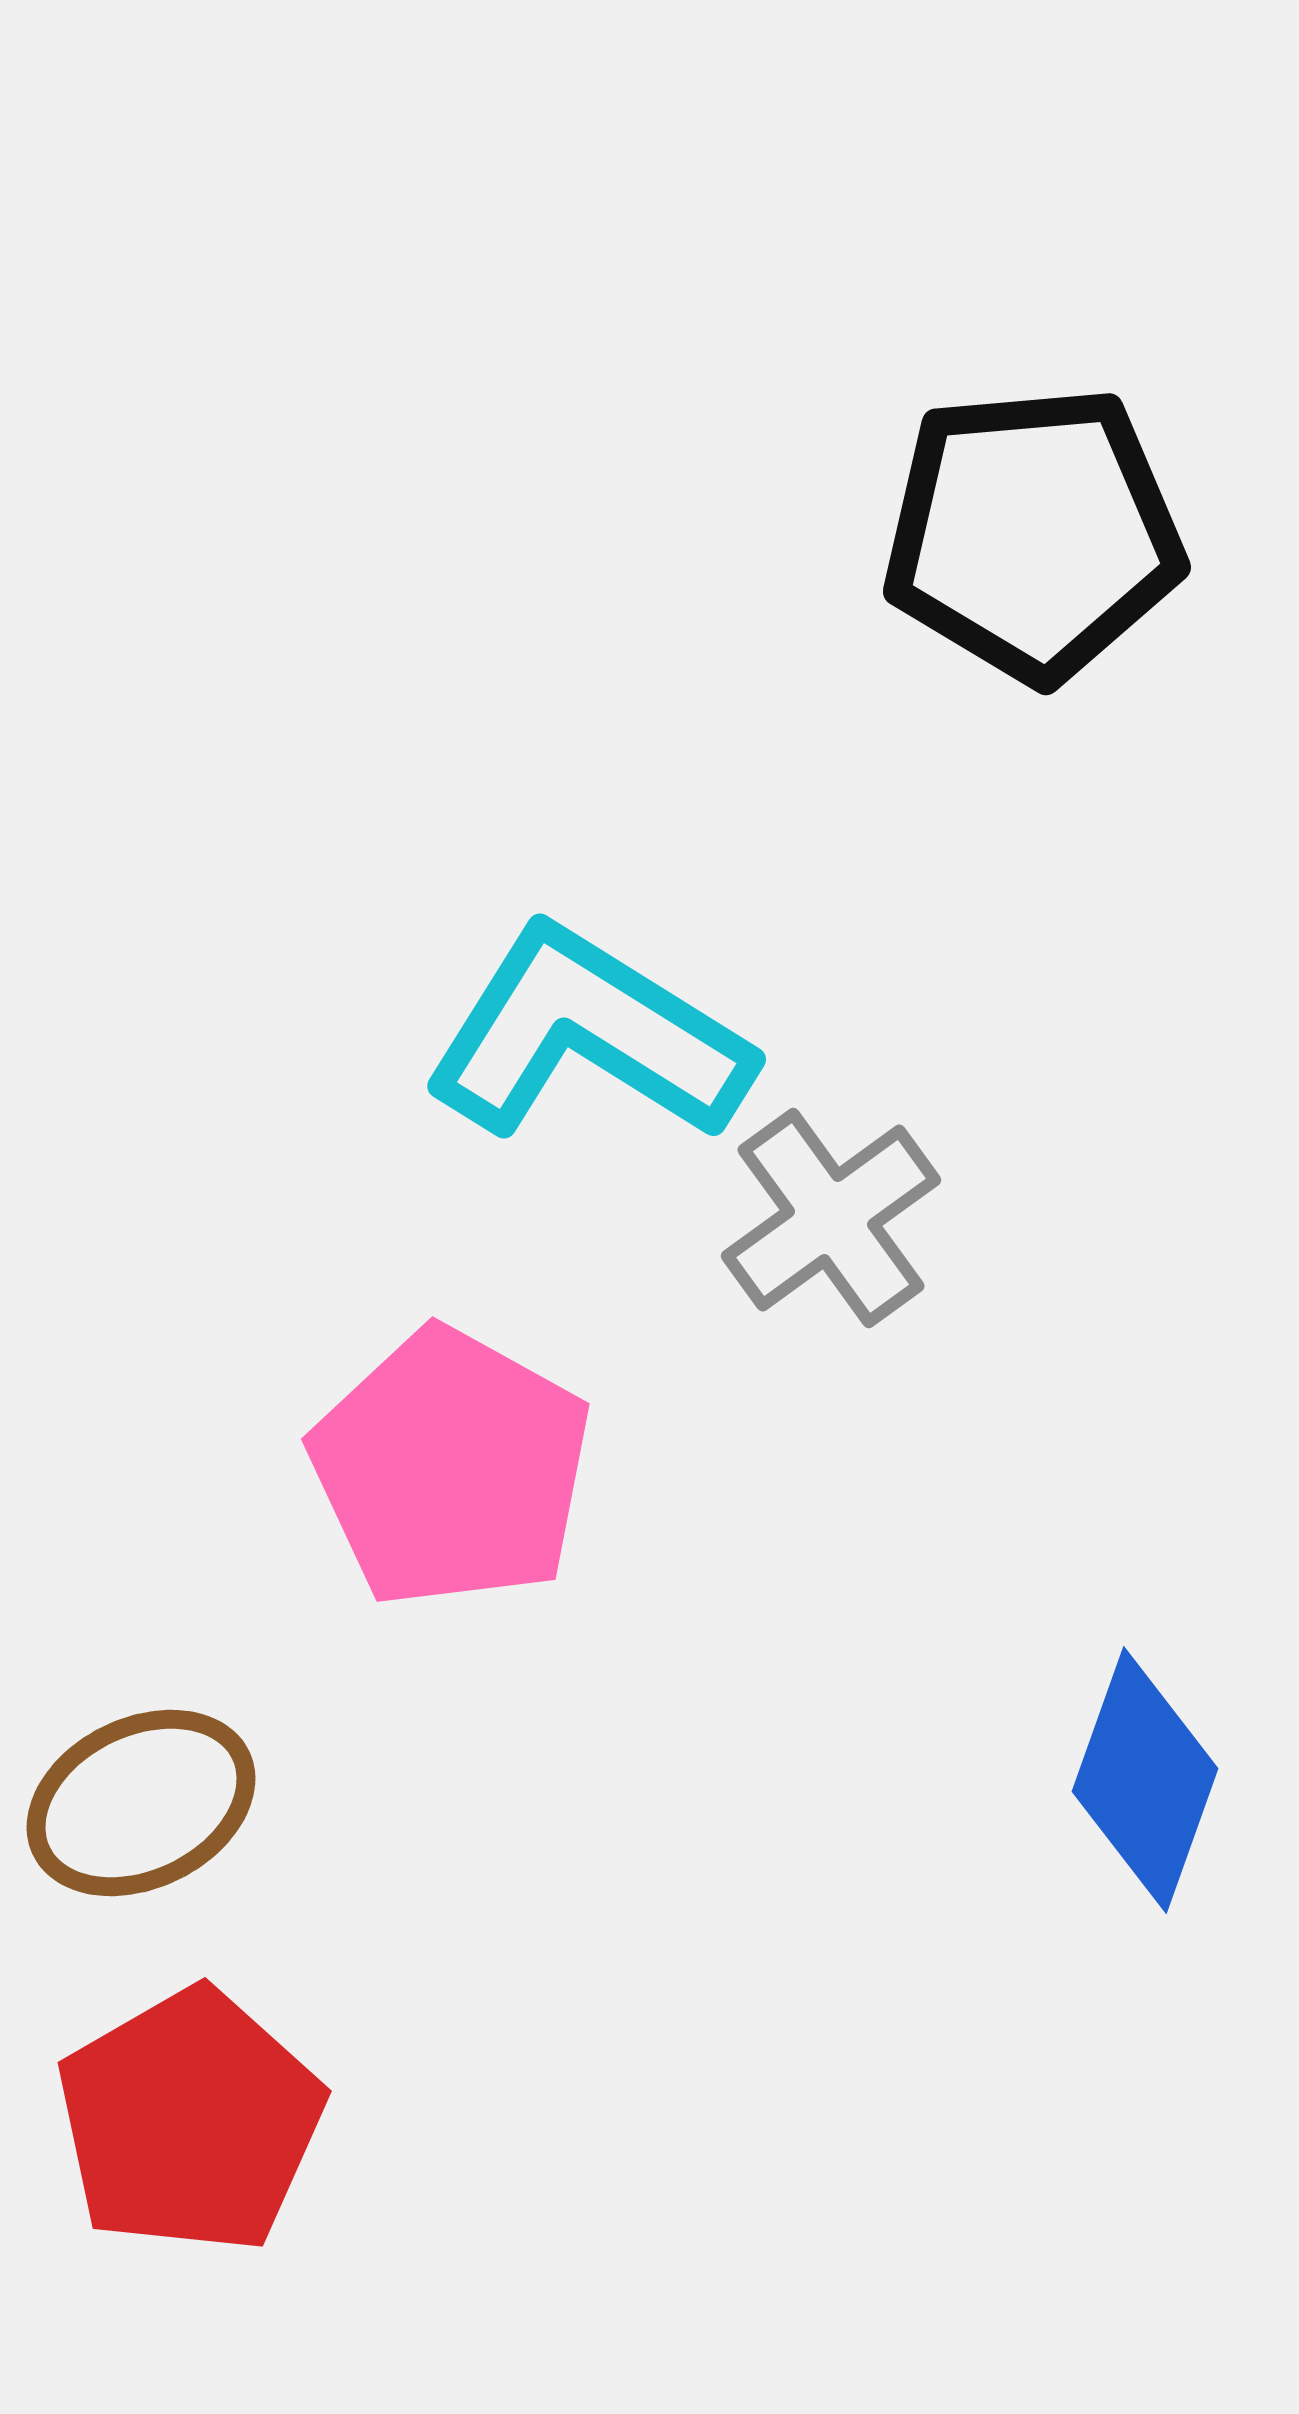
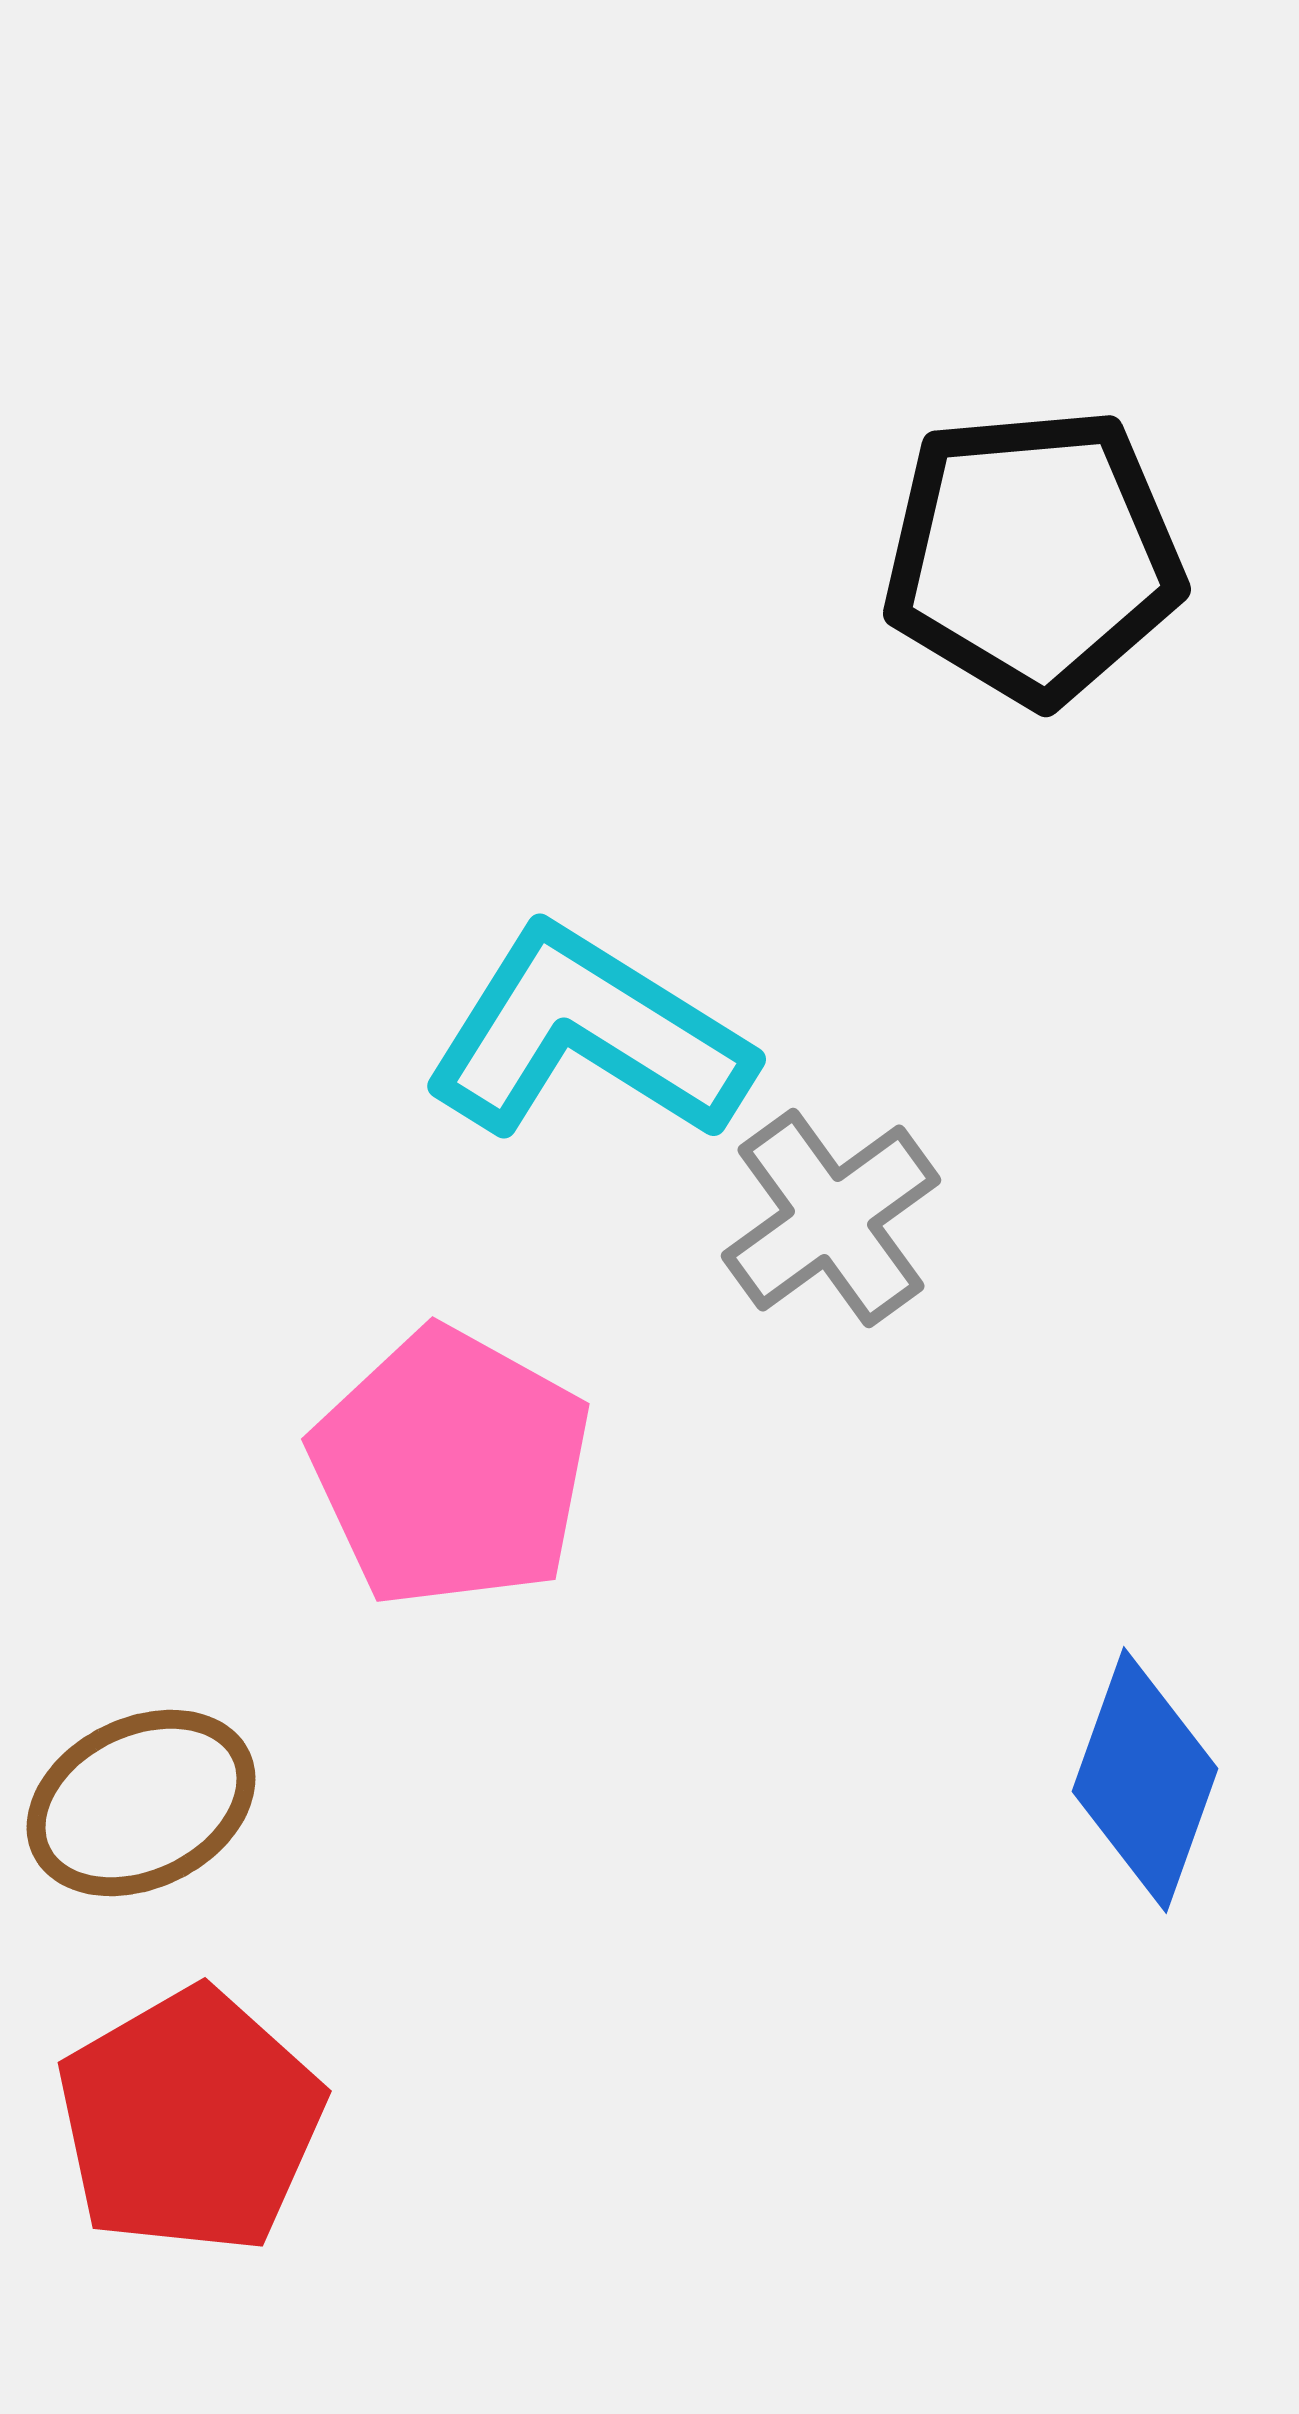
black pentagon: moved 22 px down
